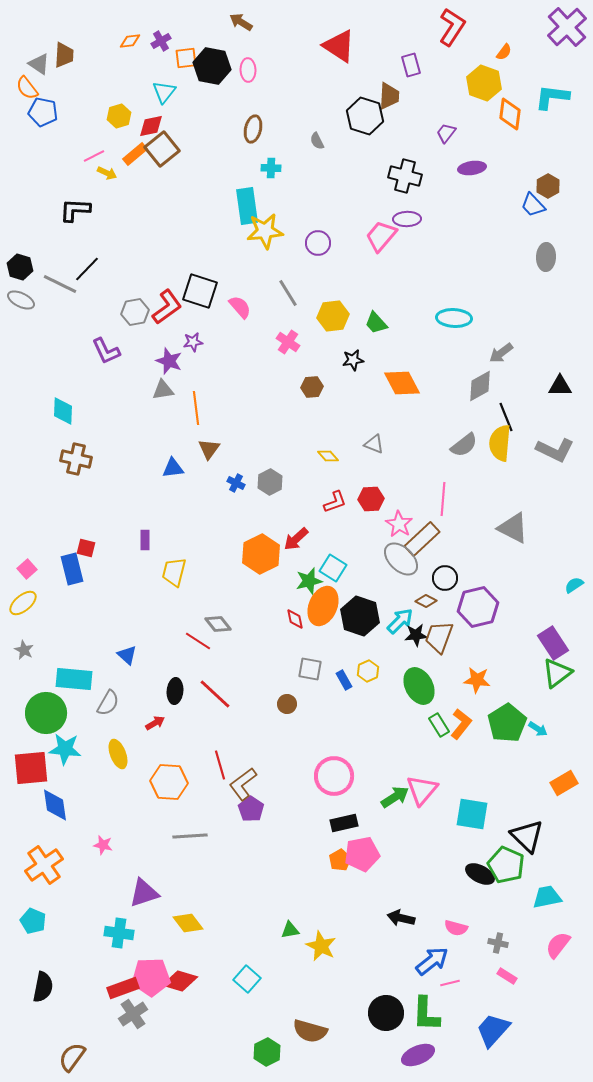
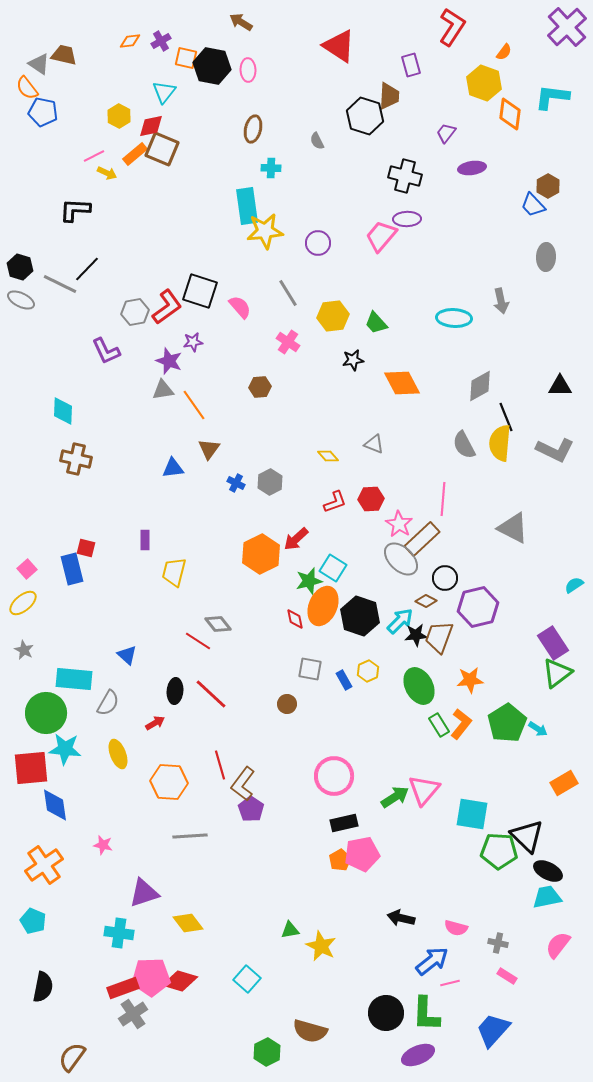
brown trapezoid at (64, 55): rotated 80 degrees counterclockwise
orange square at (186, 58): rotated 20 degrees clockwise
yellow hexagon at (119, 116): rotated 15 degrees counterclockwise
brown square at (162, 149): rotated 28 degrees counterclockwise
gray arrow at (501, 353): moved 52 px up; rotated 65 degrees counterclockwise
brown hexagon at (312, 387): moved 52 px left
orange line at (196, 408): moved 2 px left, 3 px up; rotated 28 degrees counterclockwise
gray semicircle at (464, 445): rotated 100 degrees clockwise
orange star at (477, 680): moved 7 px left; rotated 12 degrees counterclockwise
red line at (215, 694): moved 4 px left
brown L-shape at (243, 784): rotated 16 degrees counterclockwise
pink triangle at (422, 790): moved 2 px right
green pentagon at (506, 865): moved 7 px left, 14 px up; rotated 21 degrees counterclockwise
black ellipse at (480, 874): moved 68 px right, 3 px up
